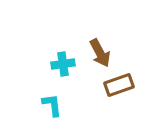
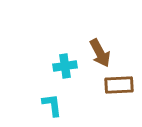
cyan cross: moved 2 px right, 2 px down
brown rectangle: rotated 16 degrees clockwise
